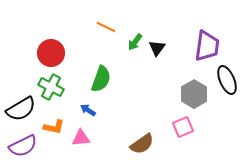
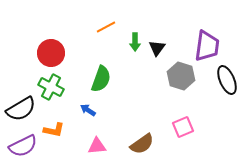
orange line: rotated 54 degrees counterclockwise
green arrow: rotated 36 degrees counterclockwise
gray hexagon: moved 13 px left, 18 px up; rotated 12 degrees counterclockwise
orange L-shape: moved 3 px down
pink triangle: moved 16 px right, 8 px down
